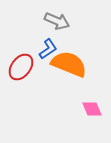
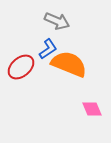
red ellipse: rotated 12 degrees clockwise
